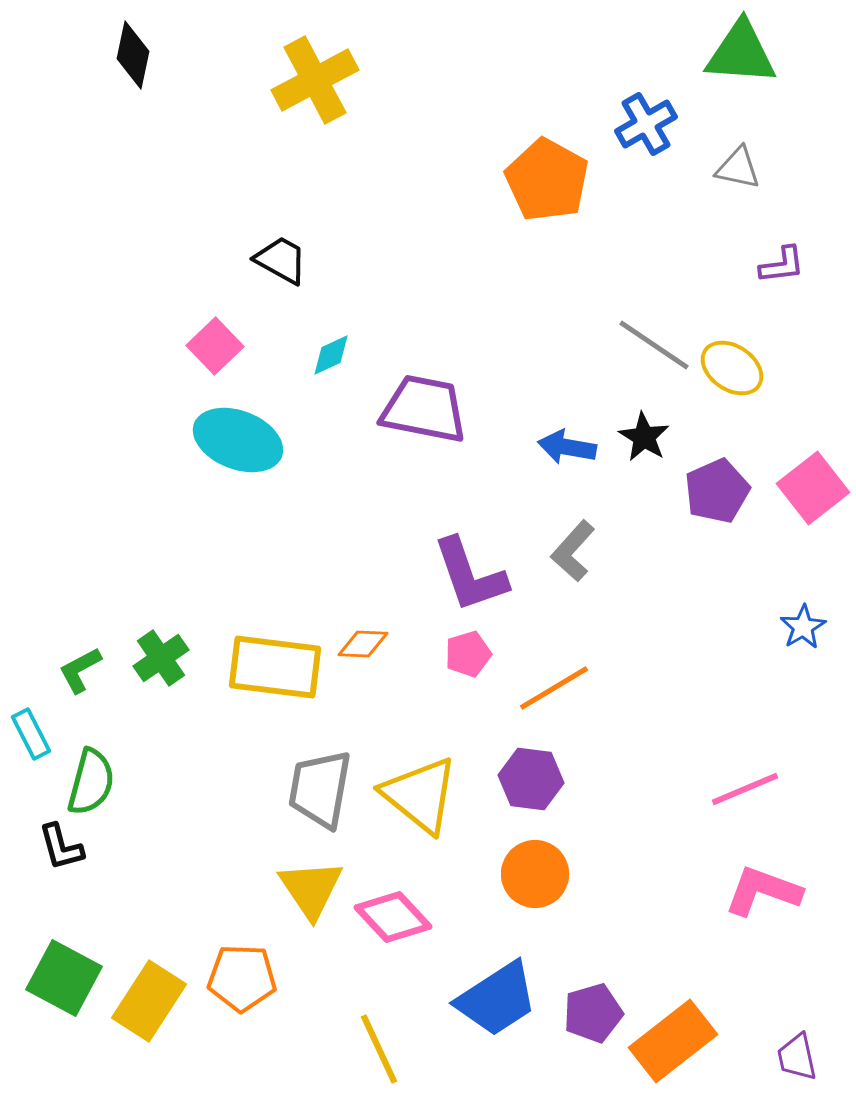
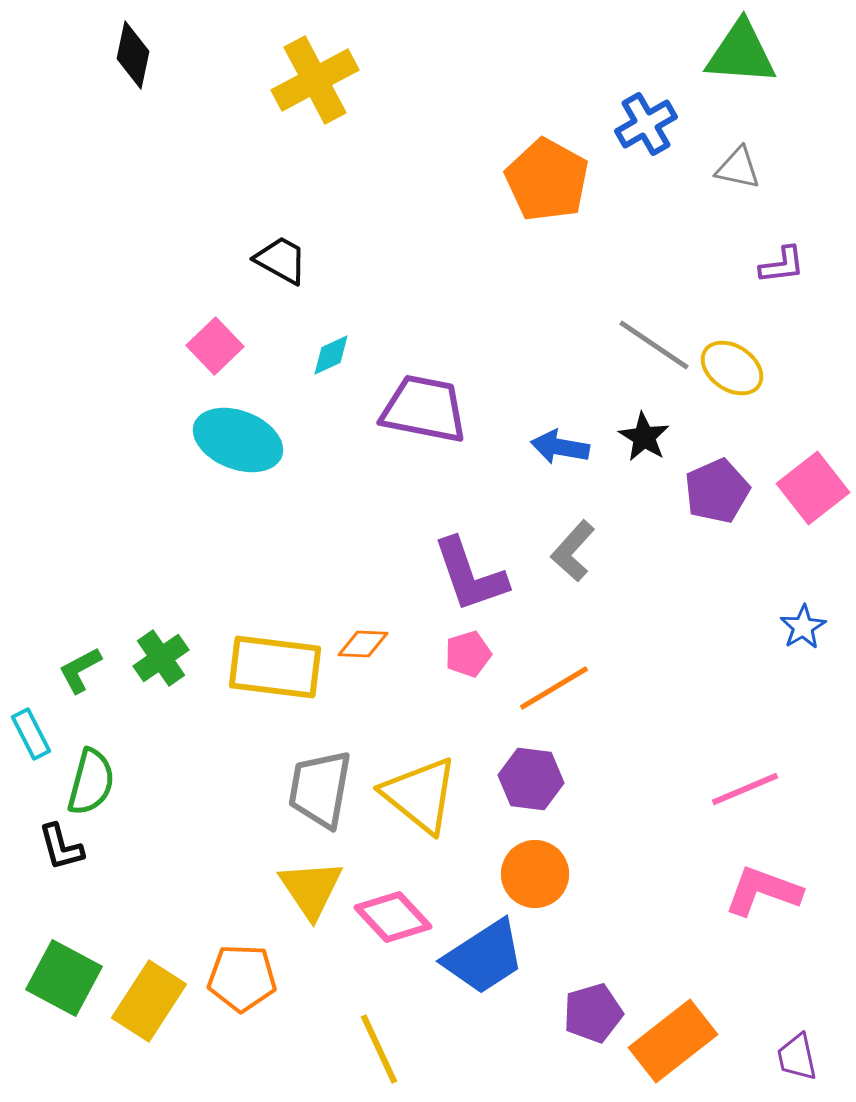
blue arrow at (567, 447): moved 7 px left
blue trapezoid at (497, 999): moved 13 px left, 42 px up
